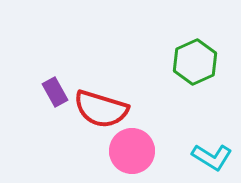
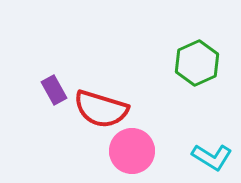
green hexagon: moved 2 px right, 1 px down
purple rectangle: moved 1 px left, 2 px up
